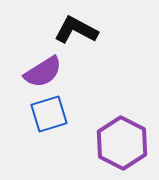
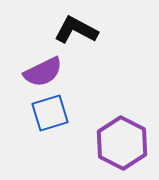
purple semicircle: rotated 6 degrees clockwise
blue square: moved 1 px right, 1 px up
